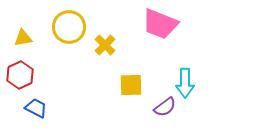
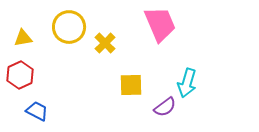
pink trapezoid: rotated 135 degrees counterclockwise
yellow cross: moved 2 px up
cyan arrow: moved 2 px right; rotated 16 degrees clockwise
blue trapezoid: moved 1 px right, 3 px down
